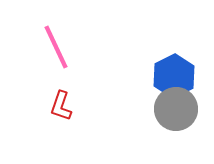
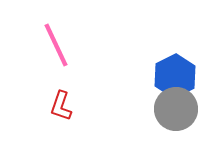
pink line: moved 2 px up
blue hexagon: moved 1 px right
